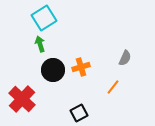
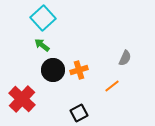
cyan square: moved 1 px left; rotated 10 degrees counterclockwise
green arrow: moved 2 px right, 1 px down; rotated 35 degrees counterclockwise
orange cross: moved 2 px left, 3 px down
orange line: moved 1 px left, 1 px up; rotated 14 degrees clockwise
